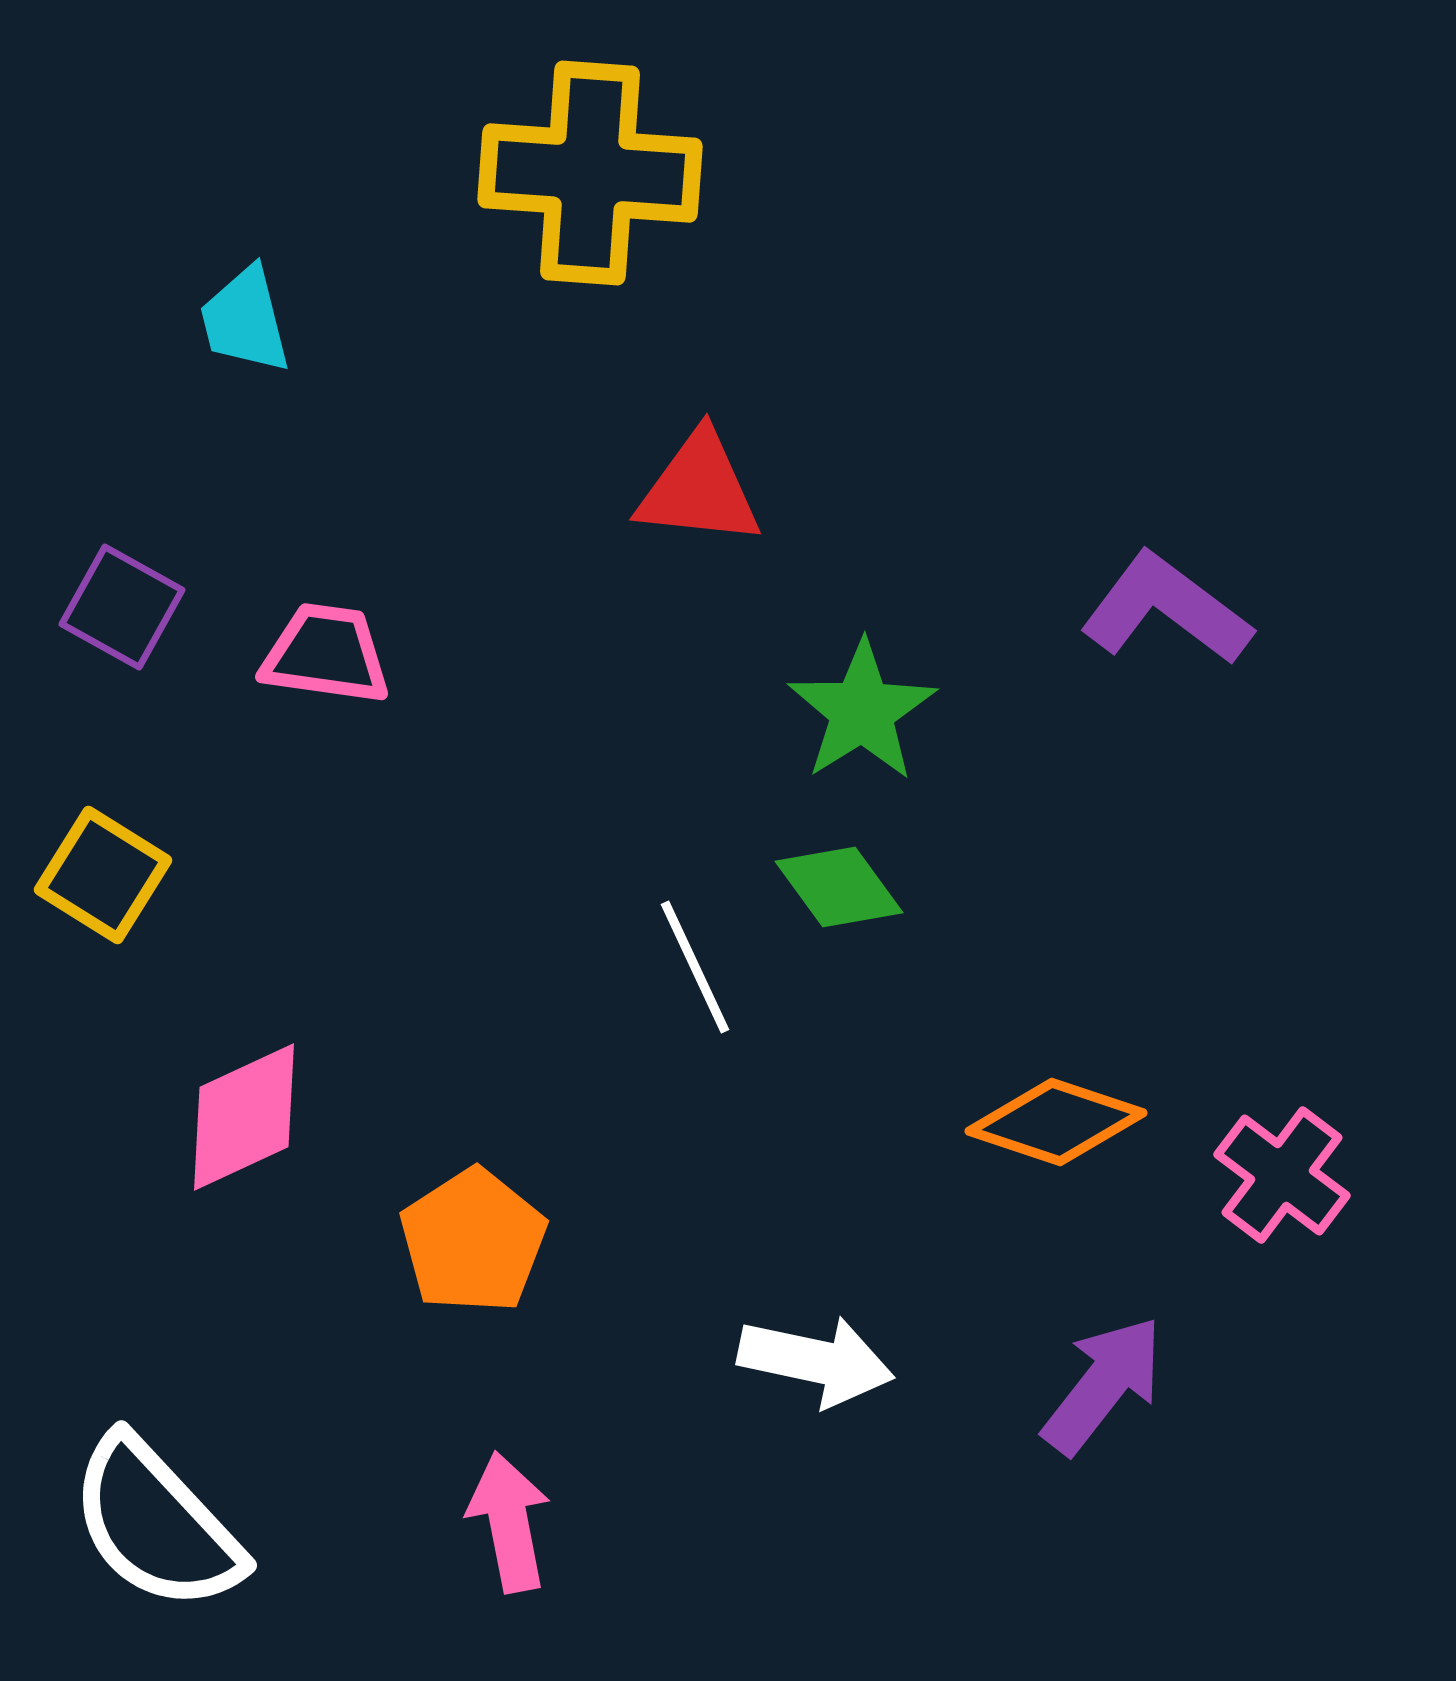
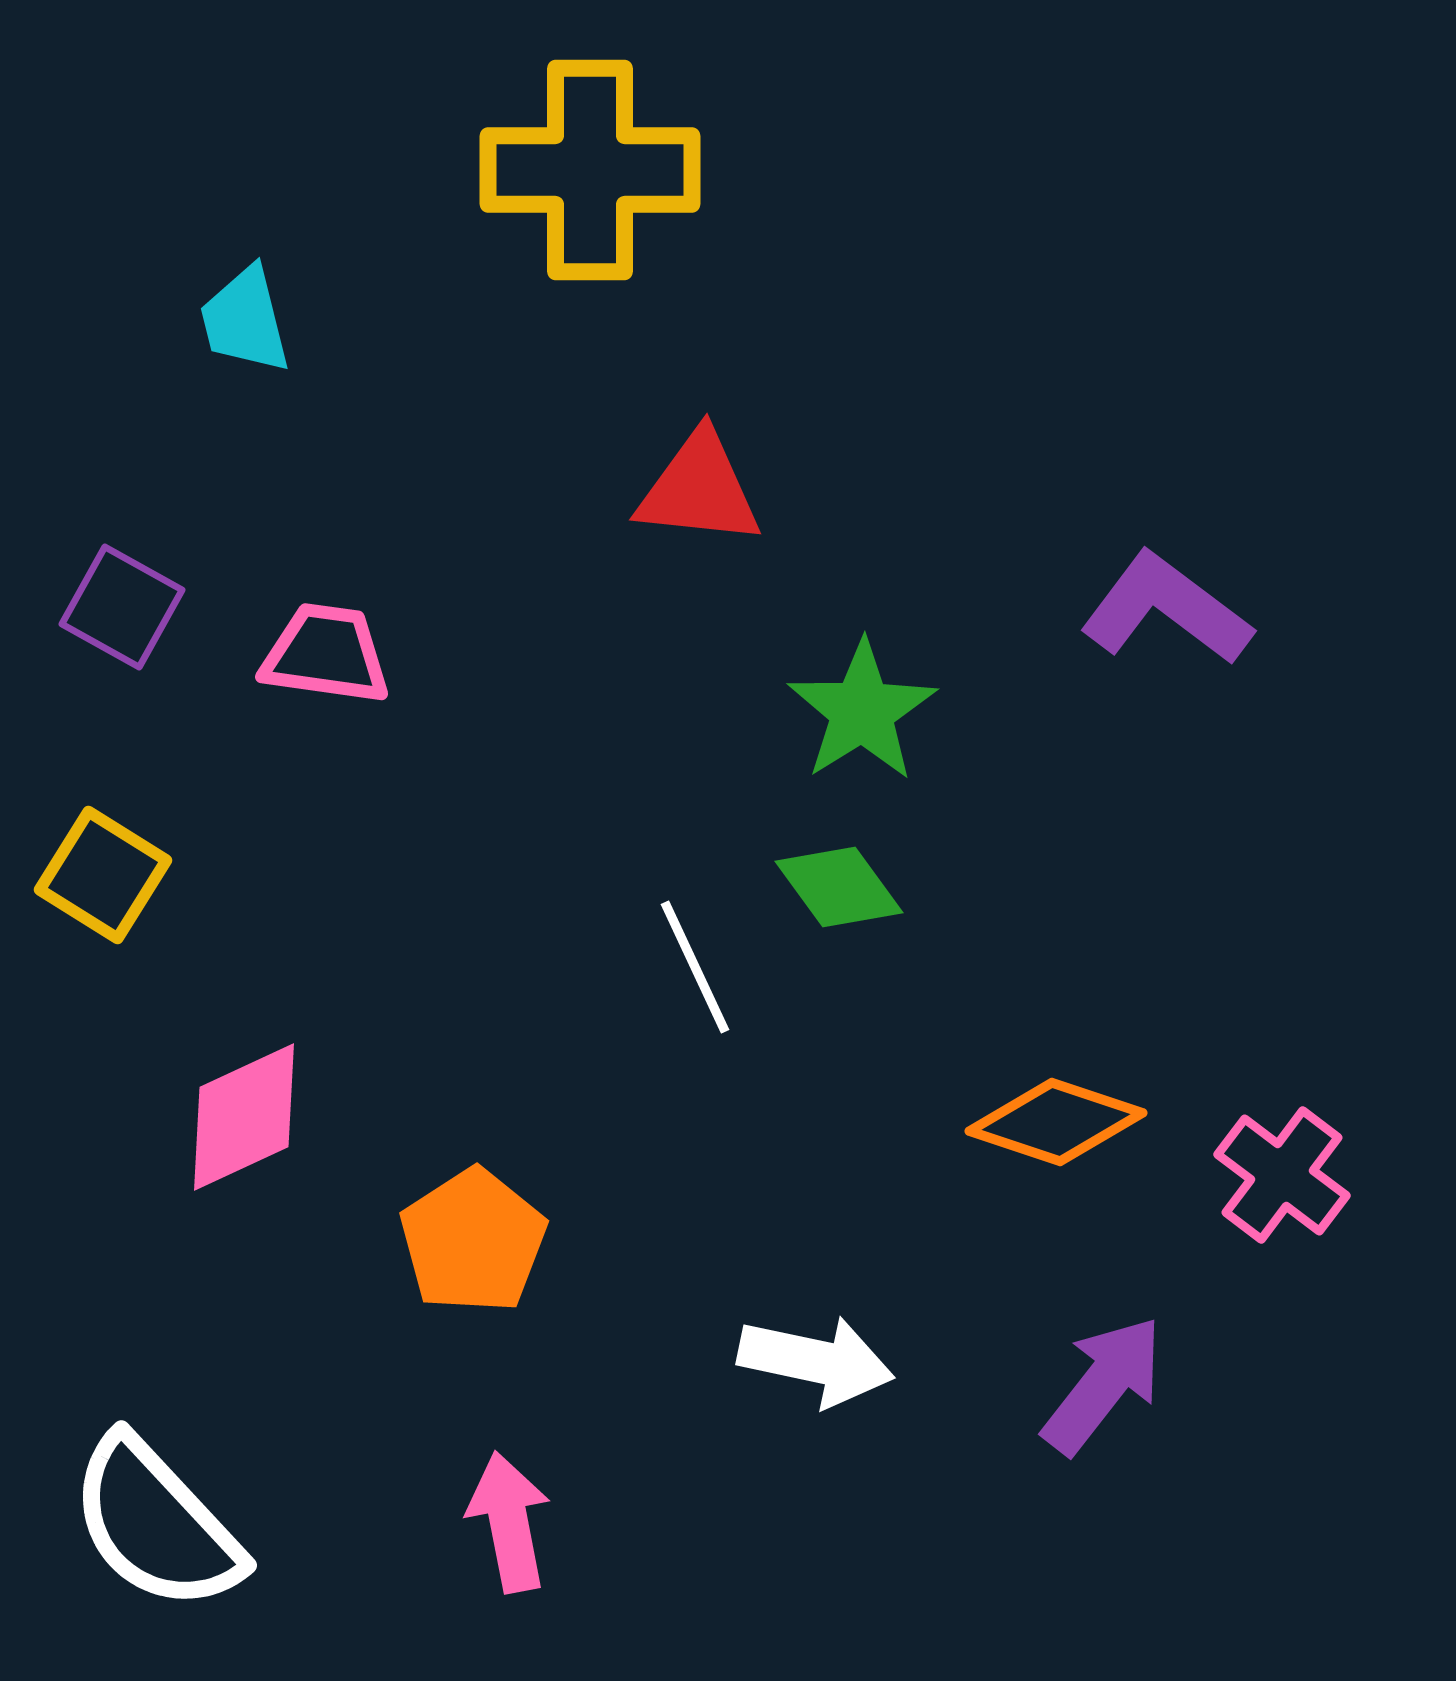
yellow cross: moved 3 px up; rotated 4 degrees counterclockwise
